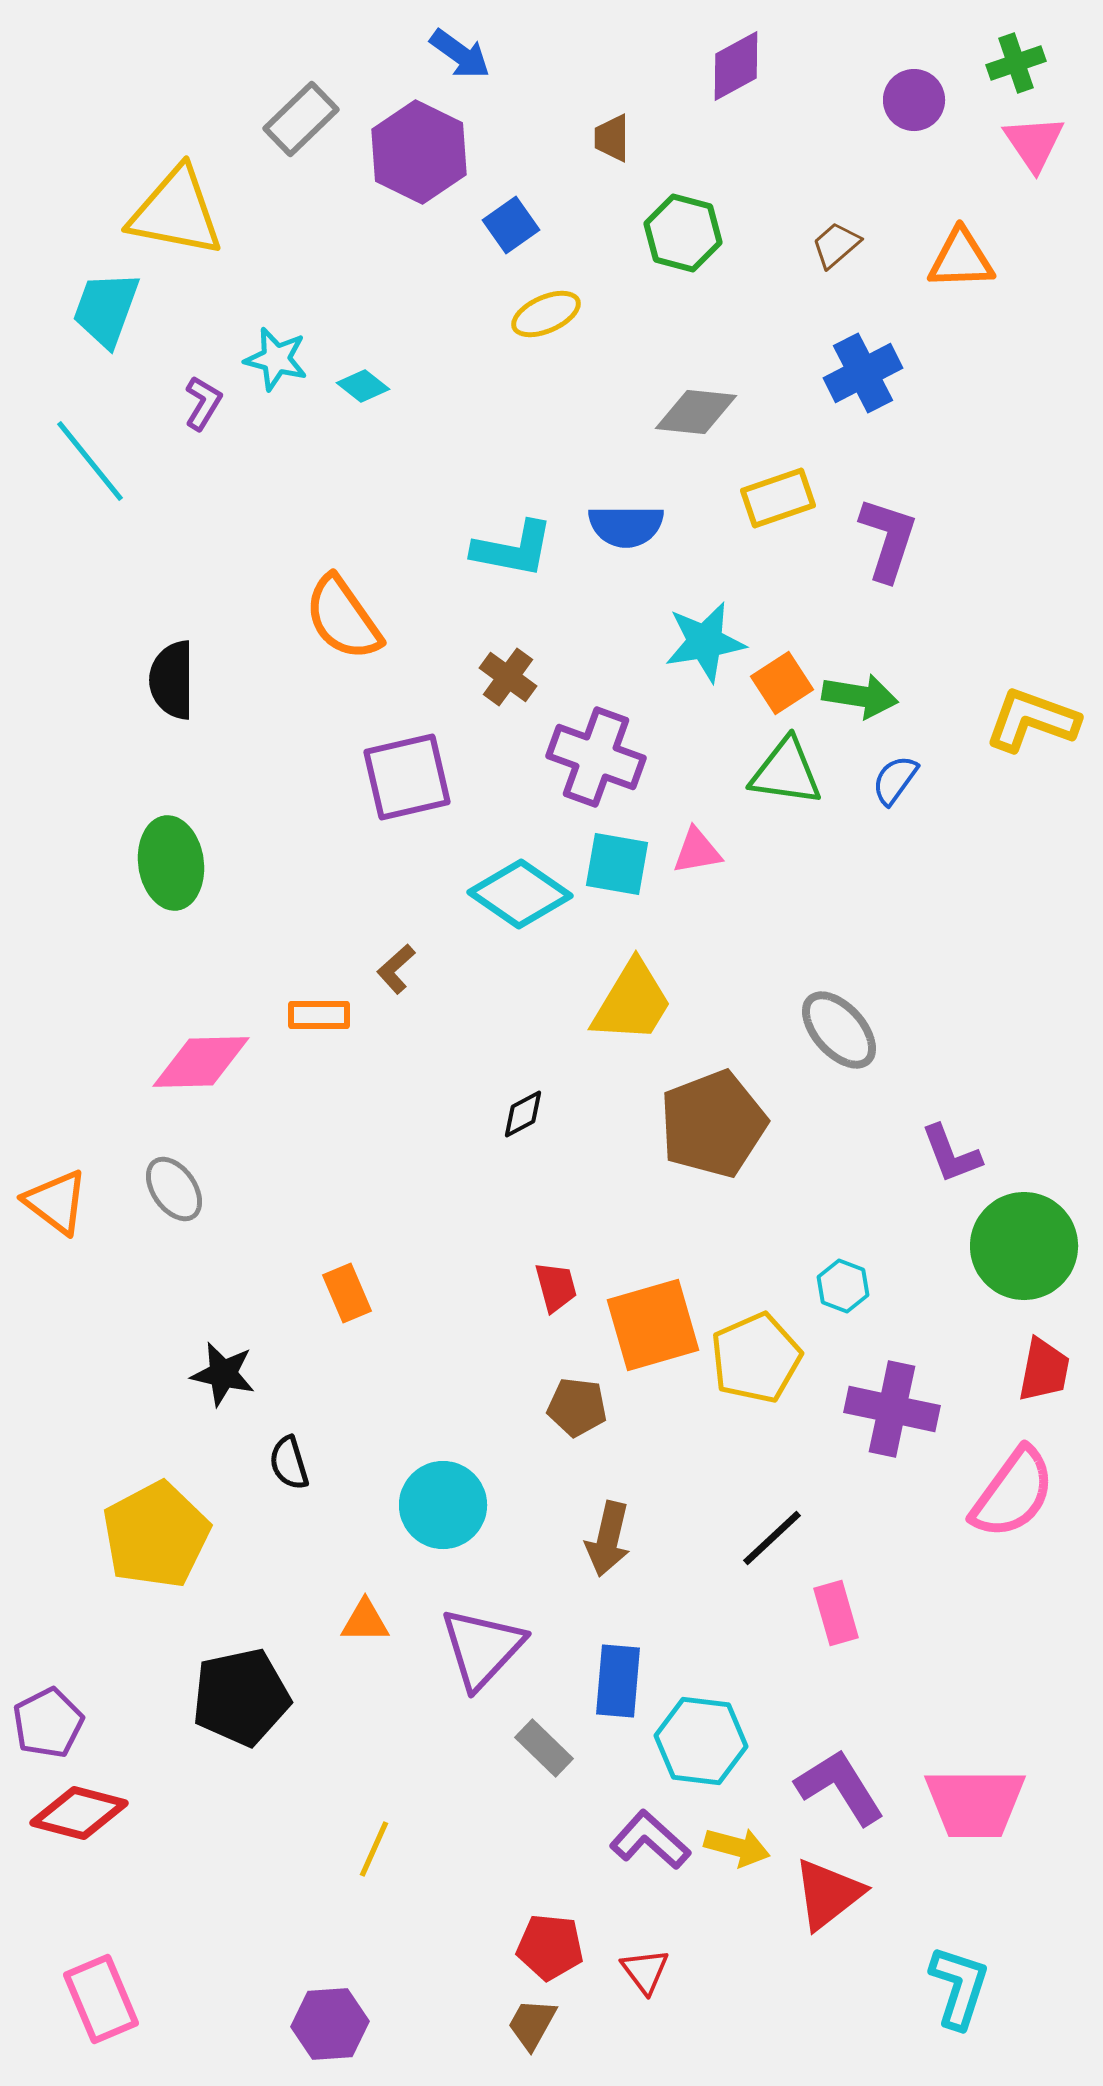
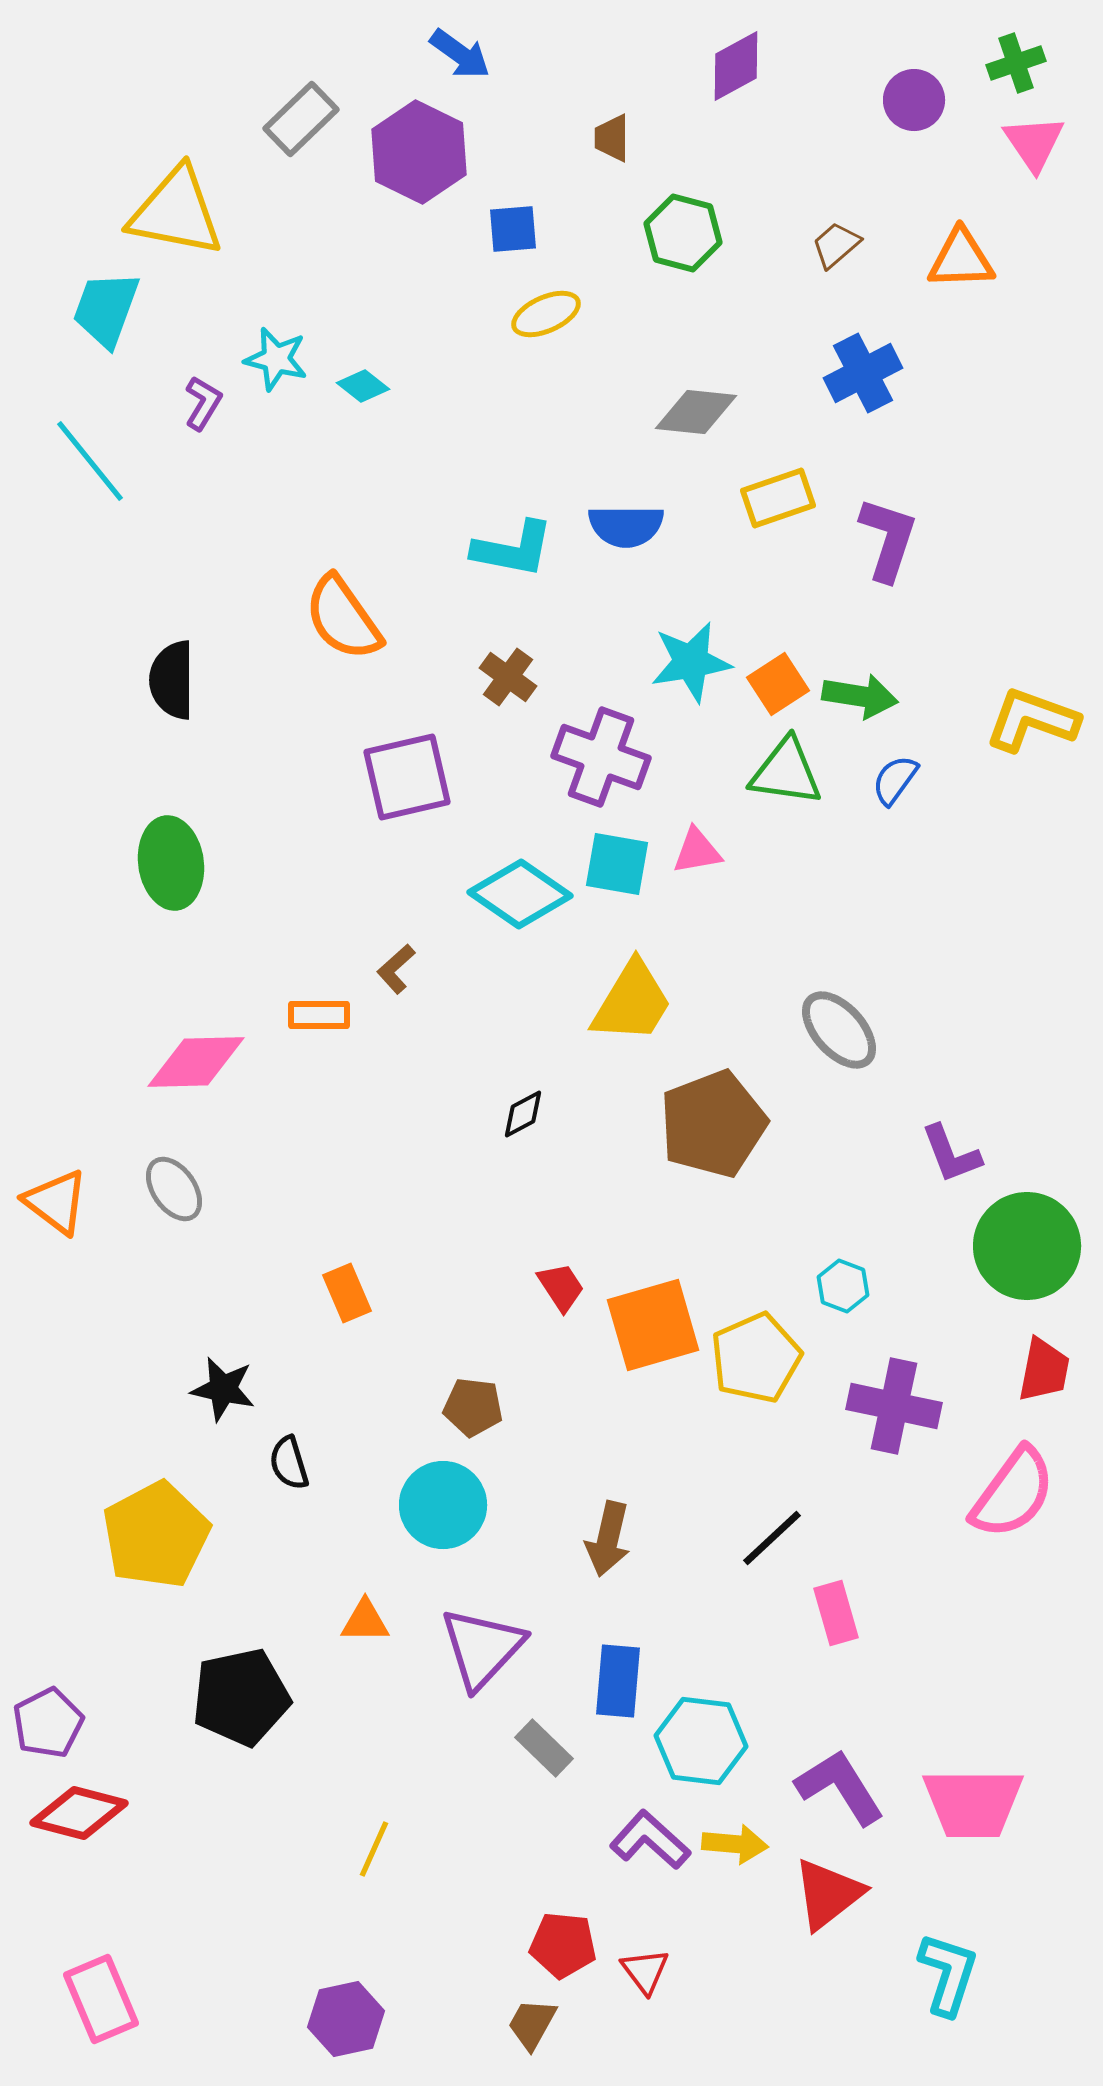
blue square at (511, 225): moved 2 px right, 4 px down; rotated 30 degrees clockwise
cyan star at (705, 642): moved 14 px left, 20 px down
orange square at (782, 683): moved 4 px left, 1 px down
purple cross at (596, 757): moved 5 px right
pink diamond at (201, 1062): moved 5 px left
green circle at (1024, 1246): moved 3 px right
red trapezoid at (556, 1287): moved 5 px right; rotated 18 degrees counterclockwise
black star at (223, 1374): moved 15 px down
brown pentagon at (577, 1407): moved 104 px left
purple cross at (892, 1409): moved 2 px right, 3 px up
pink trapezoid at (975, 1803): moved 2 px left
yellow arrow at (737, 1847): moved 2 px left, 3 px up; rotated 10 degrees counterclockwise
red pentagon at (550, 1947): moved 13 px right, 2 px up
cyan L-shape at (959, 1987): moved 11 px left, 13 px up
purple hexagon at (330, 2024): moved 16 px right, 5 px up; rotated 8 degrees counterclockwise
